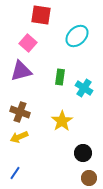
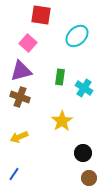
brown cross: moved 15 px up
blue line: moved 1 px left, 1 px down
